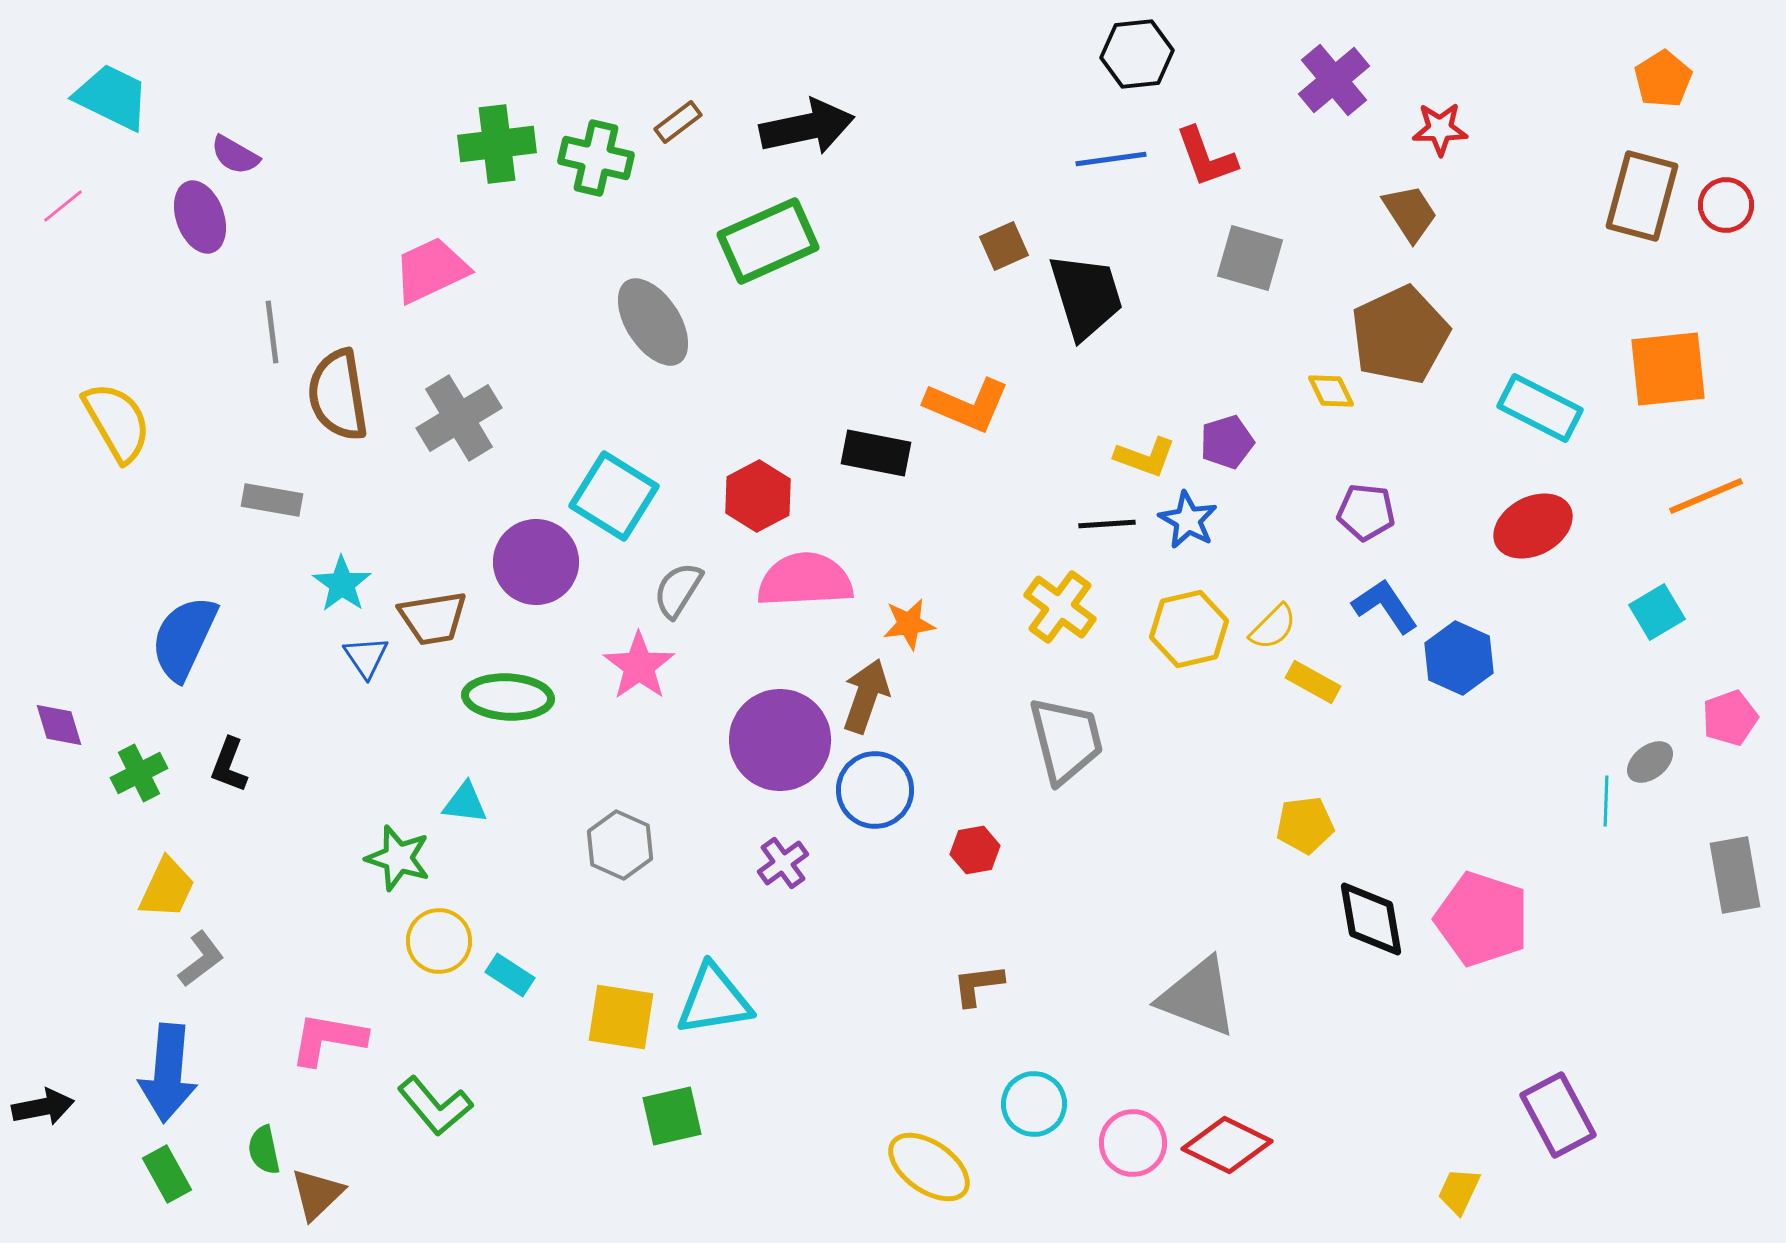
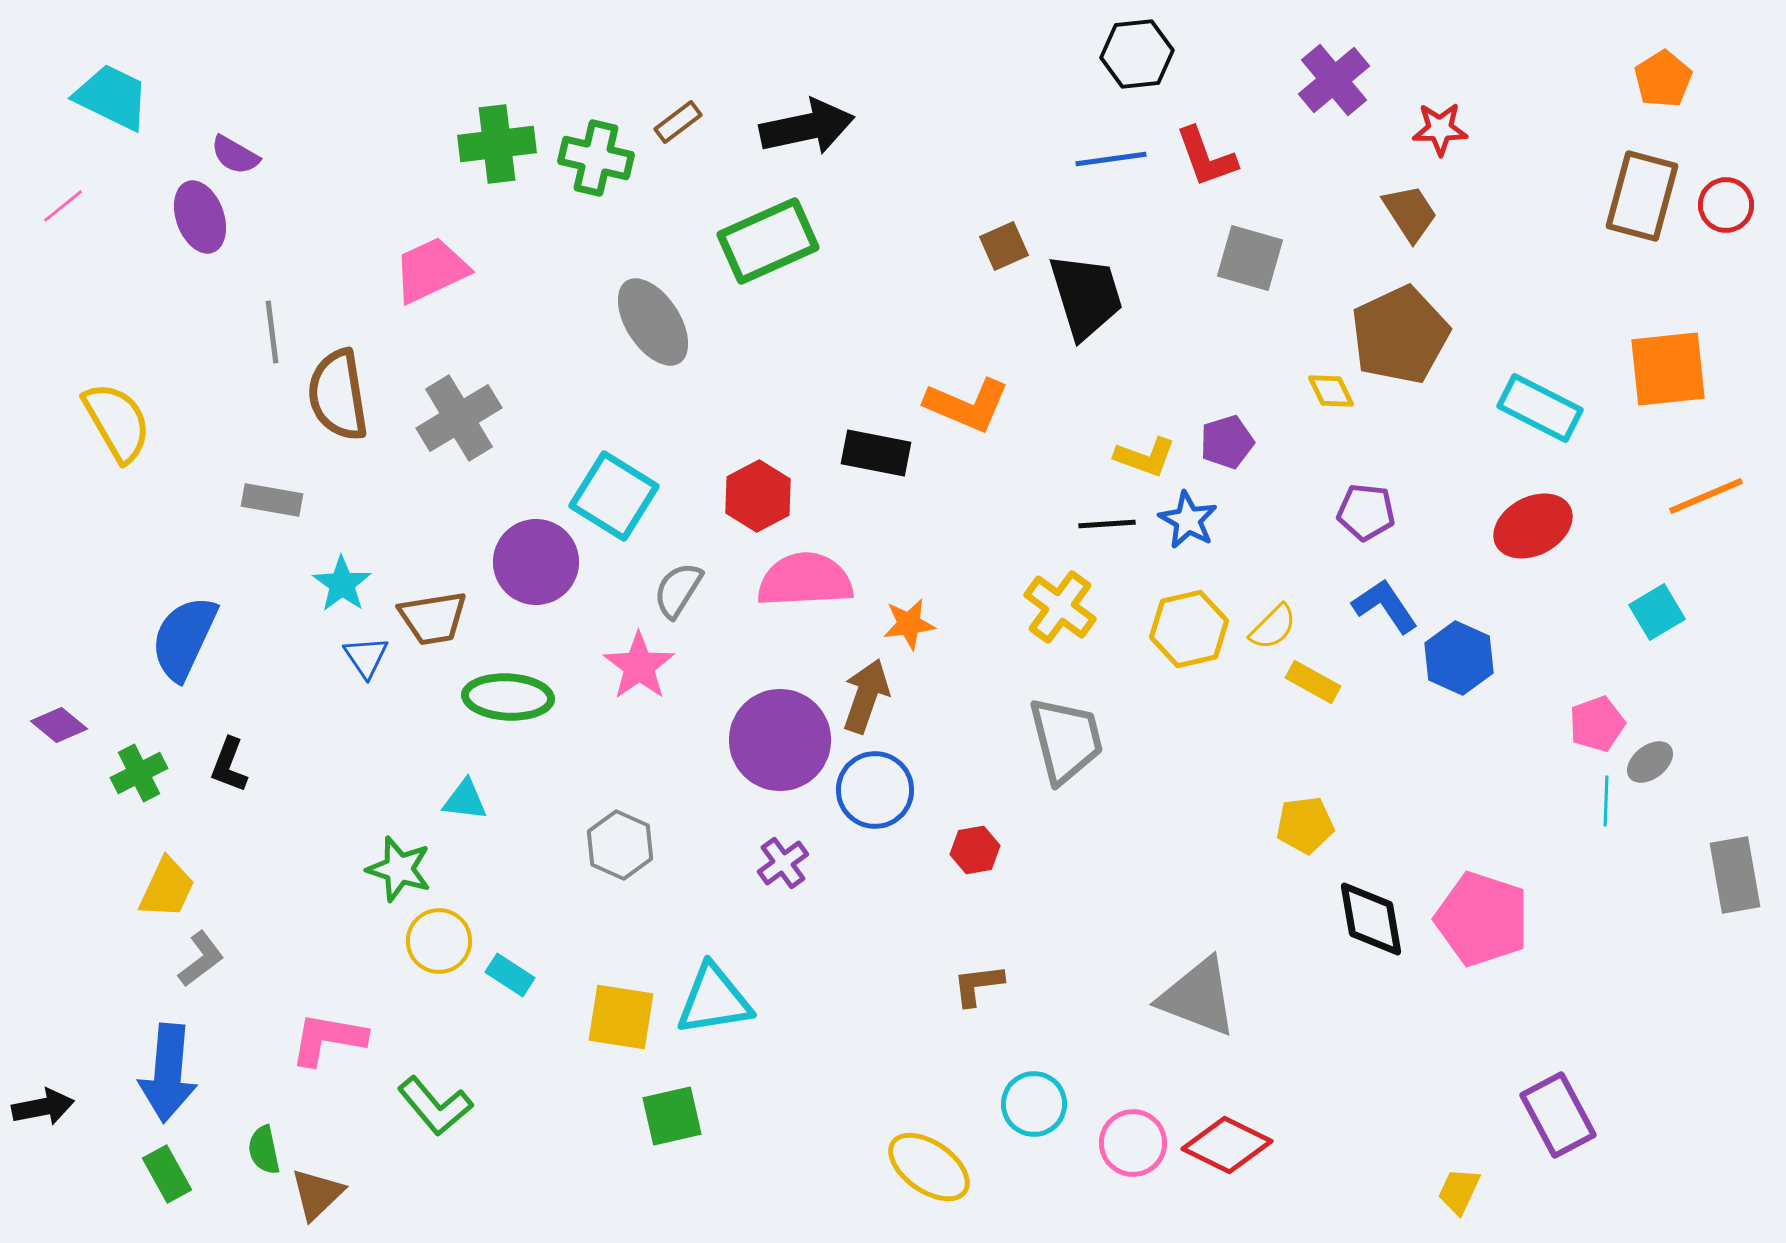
pink pentagon at (1730, 718): moved 133 px left, 6 px down
purple diamond at (59, 725): rotated 34 degrees counterclockwise
cyan triangle at (465, 803): moved 3 px up
green star at (398, 858): moved 1 px right, 11 px down
